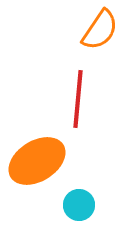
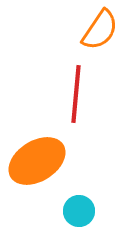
red line: moved 2 px left, 5 px up
cyan circle: moved 6 px down
